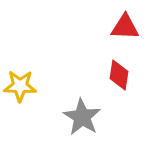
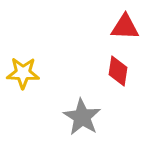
red diamond: moved 1 px left, 4 px up
yellow star: moved 3 px right, 13 px up
